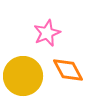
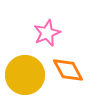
yellow circle: moved 2 px right, 1 px up
